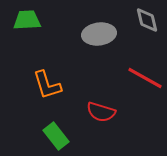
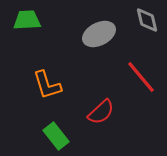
gray ellipse: rotated 20 degrees counterclockwise
red line: moved 4 px left, 1 px up; rotated 21 degrees clockwise
red semicircle: rotated 60 degrees counterclockwise
